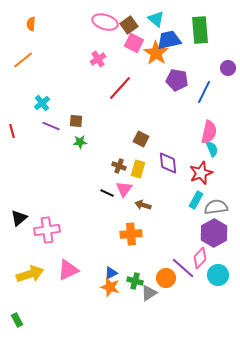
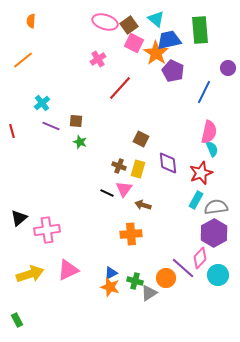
orange semicircle at (31, 24): moved 3 px up
purple pentagon at (177, 80): moved 4 px left, 9 px up; rotated 15 degrees clockwise
green star at (80, 142): rotated 24 degrees clockwise
